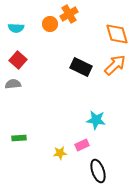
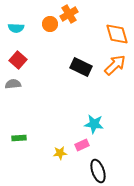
cyan star: moved 2 px left, 4 px down
